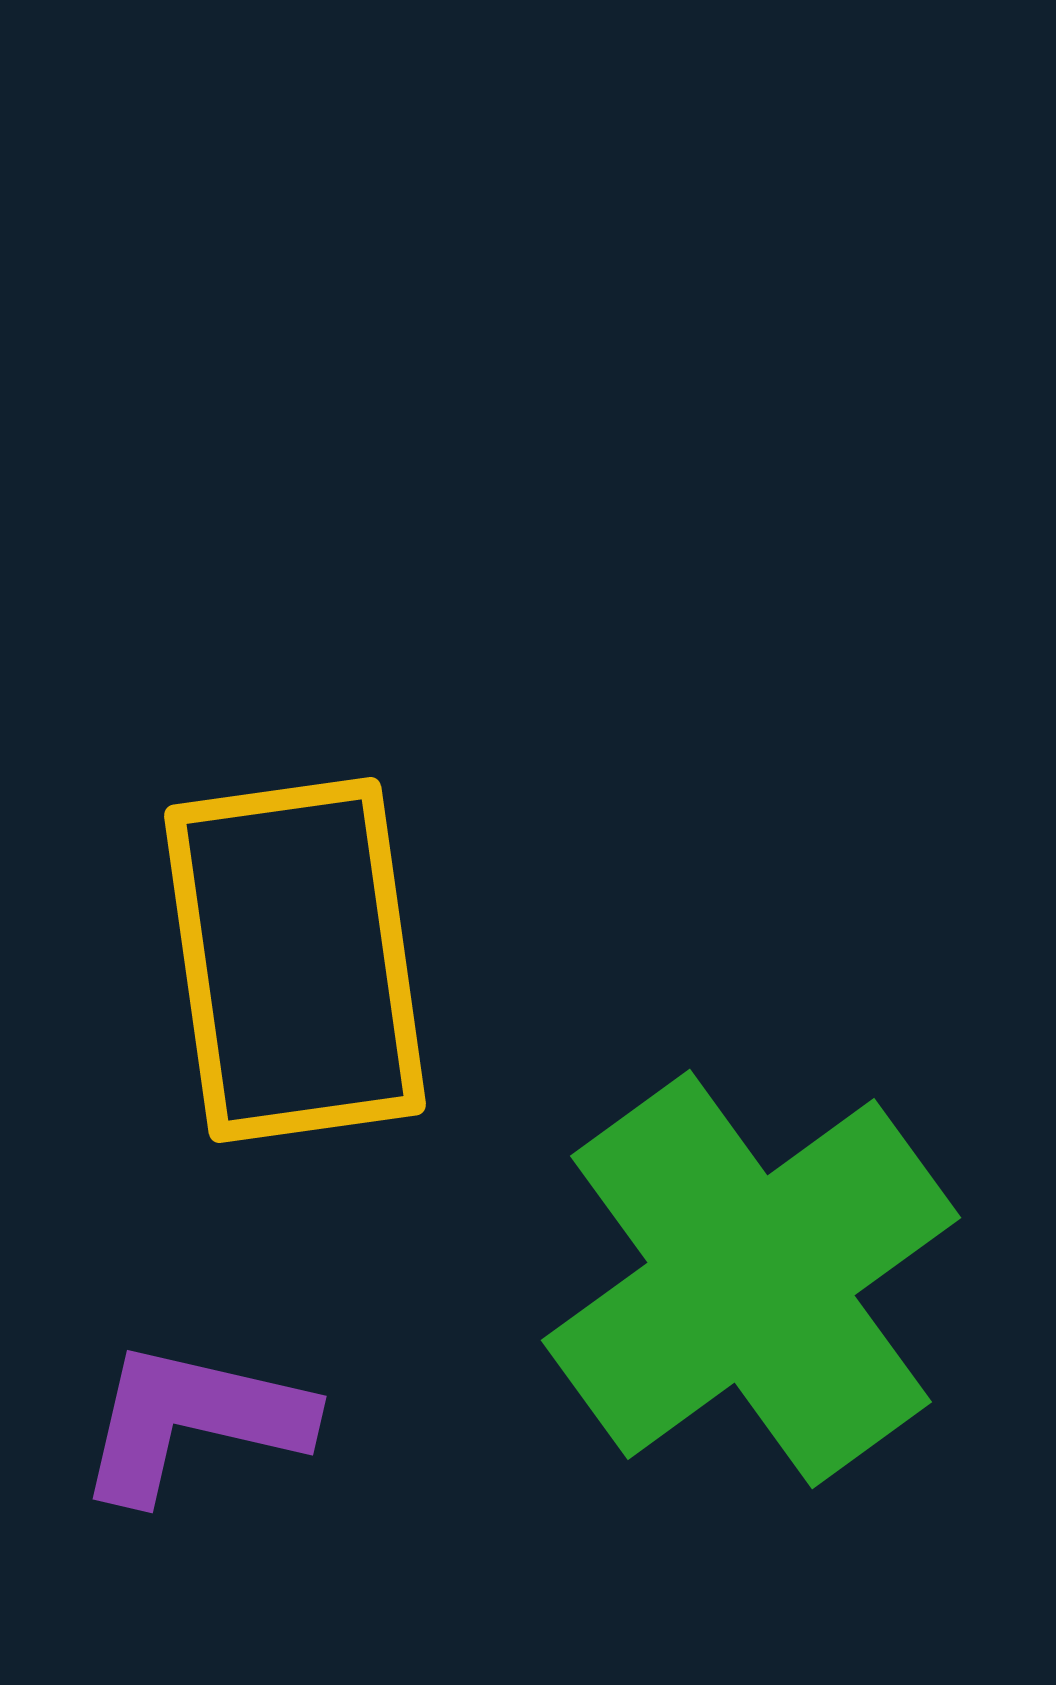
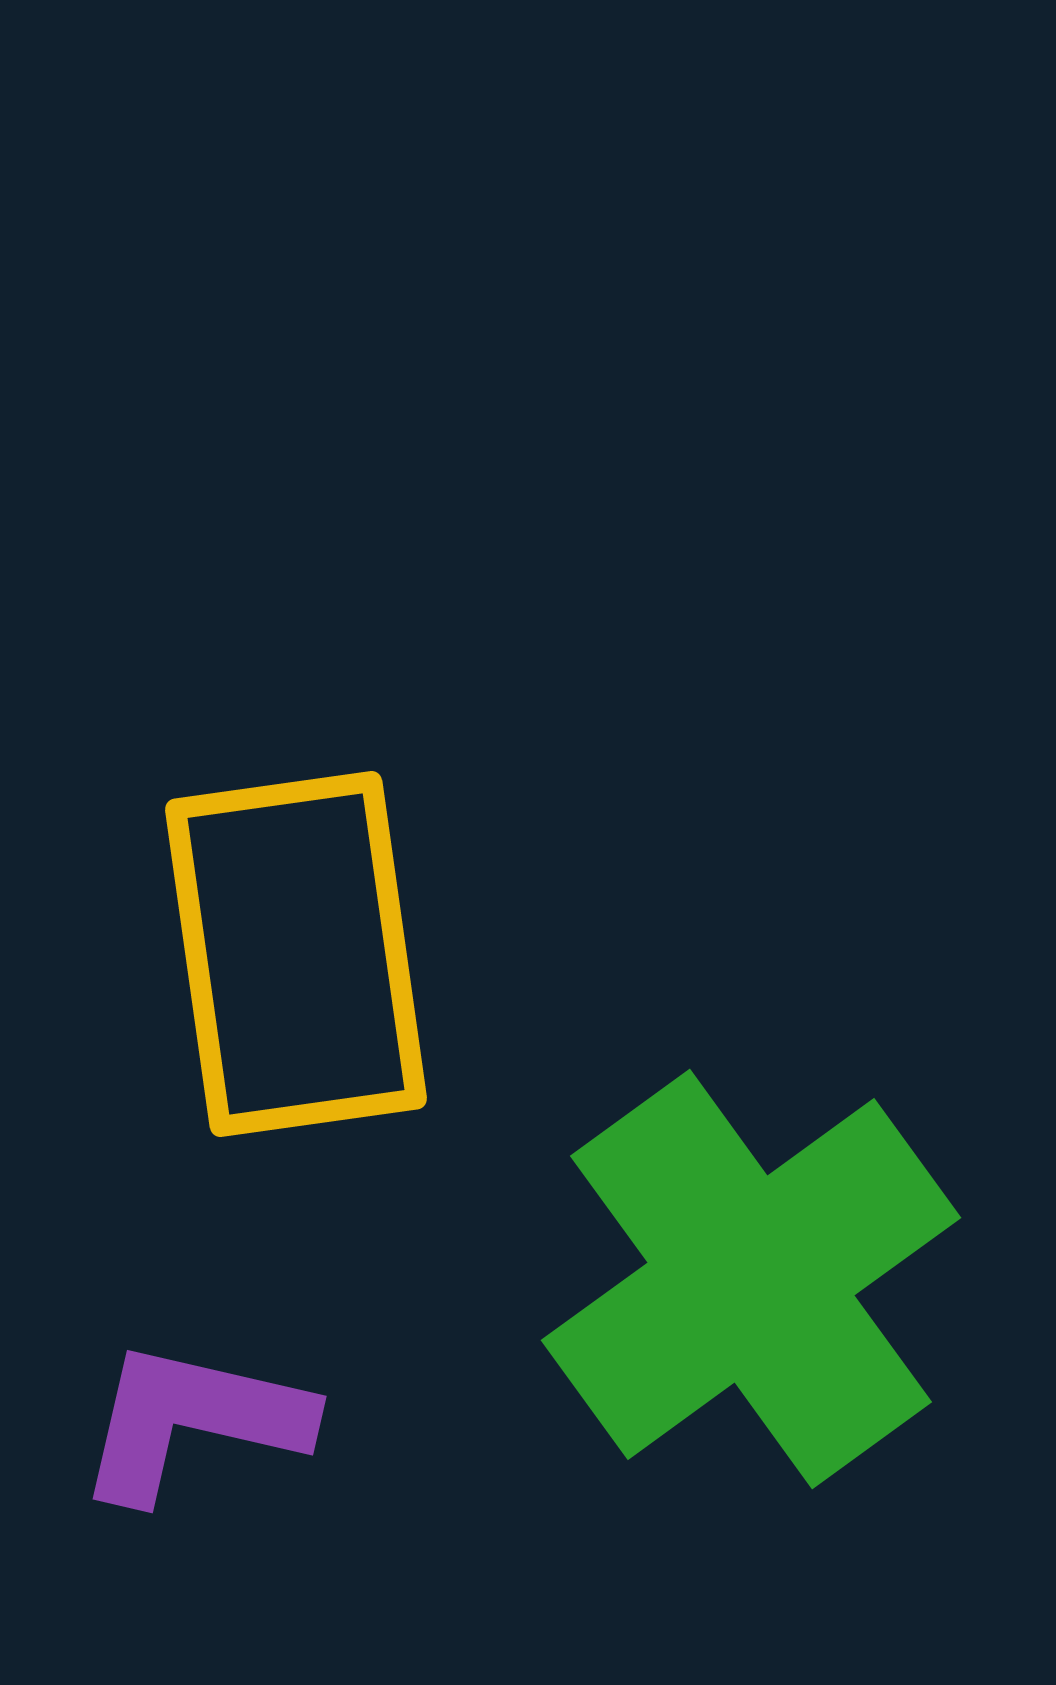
yellow rectangle: moved 1 px right, 6 px up
